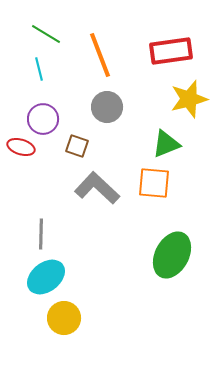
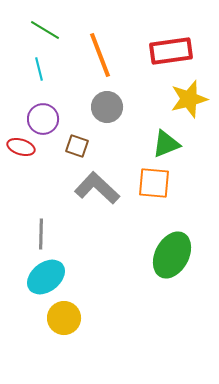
green line: moved 1 px left, 4 px up
